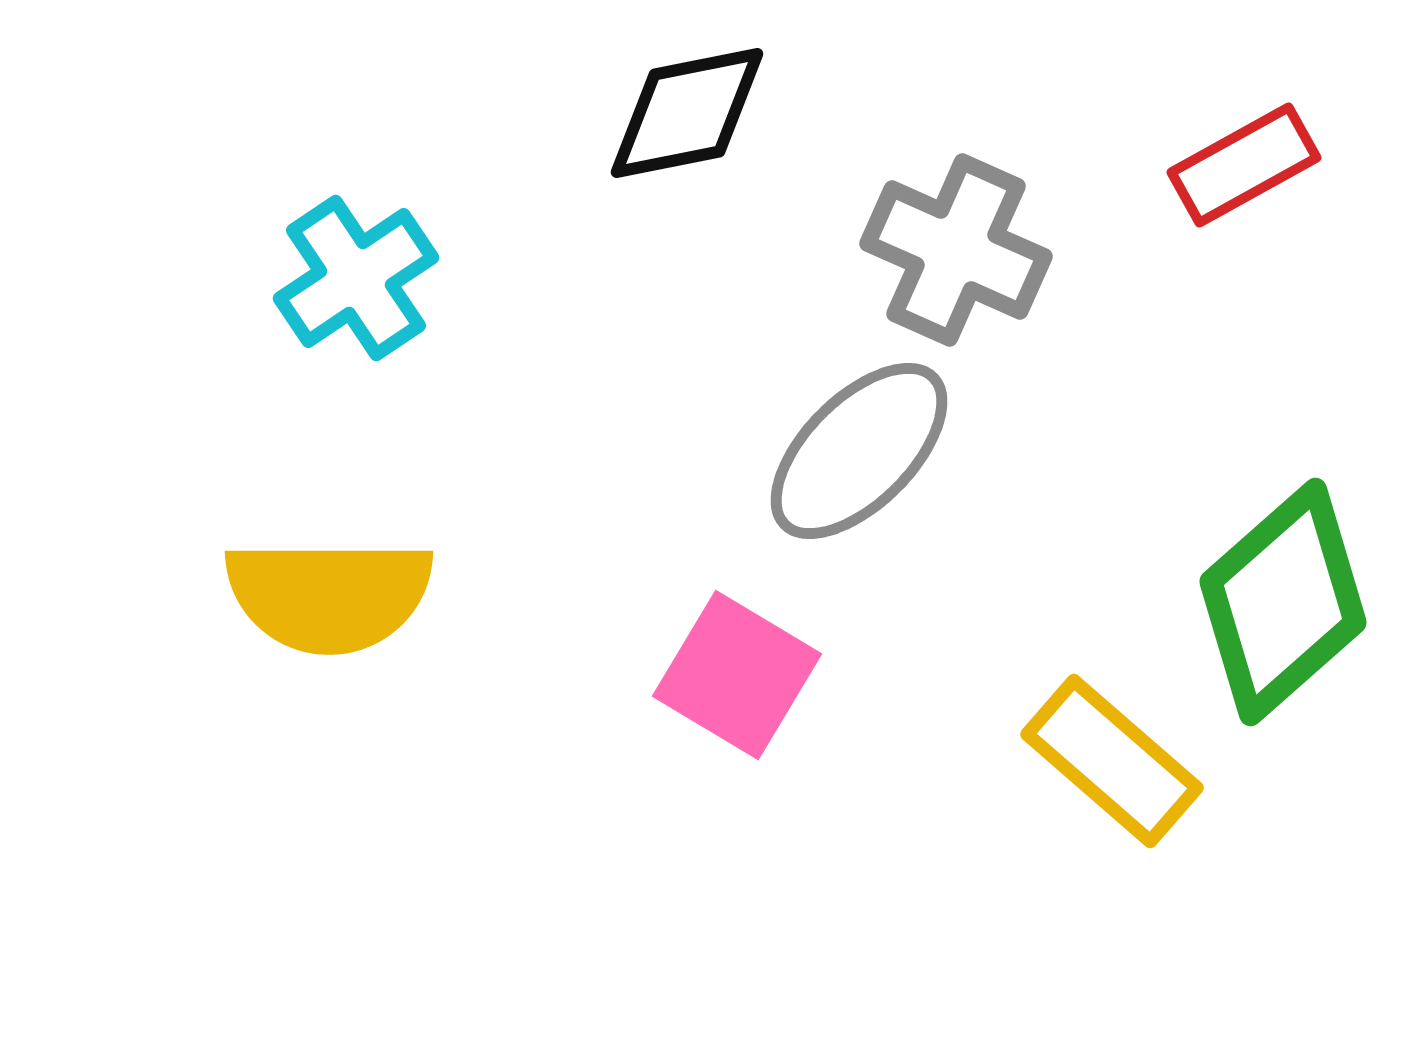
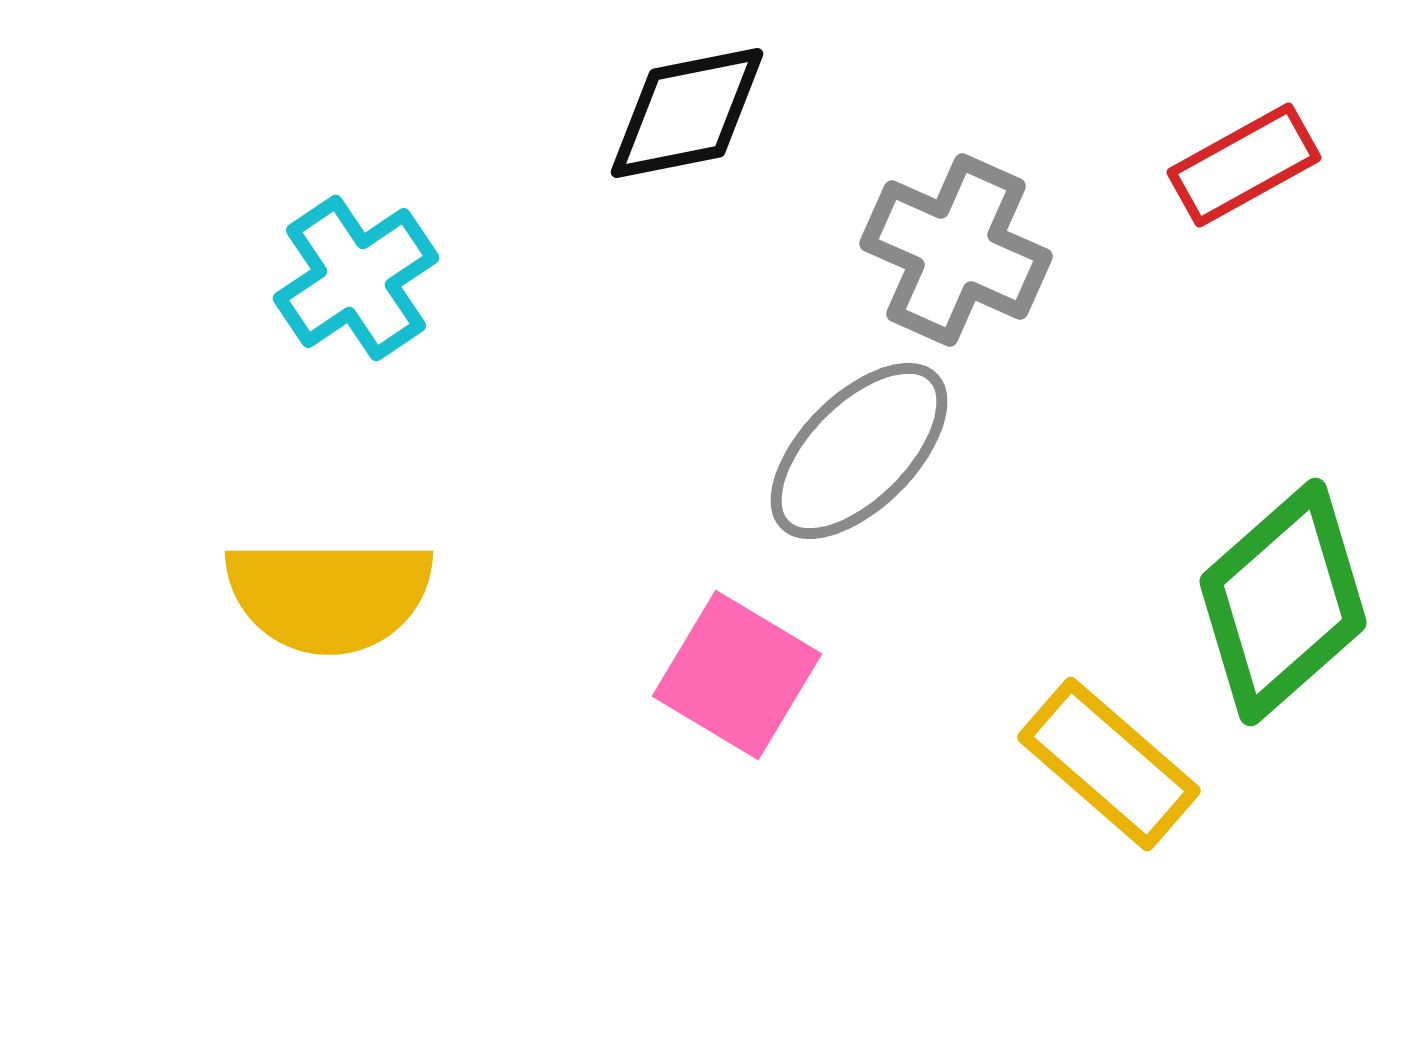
yellow rectangle: moved 3 px left, 3 px down
